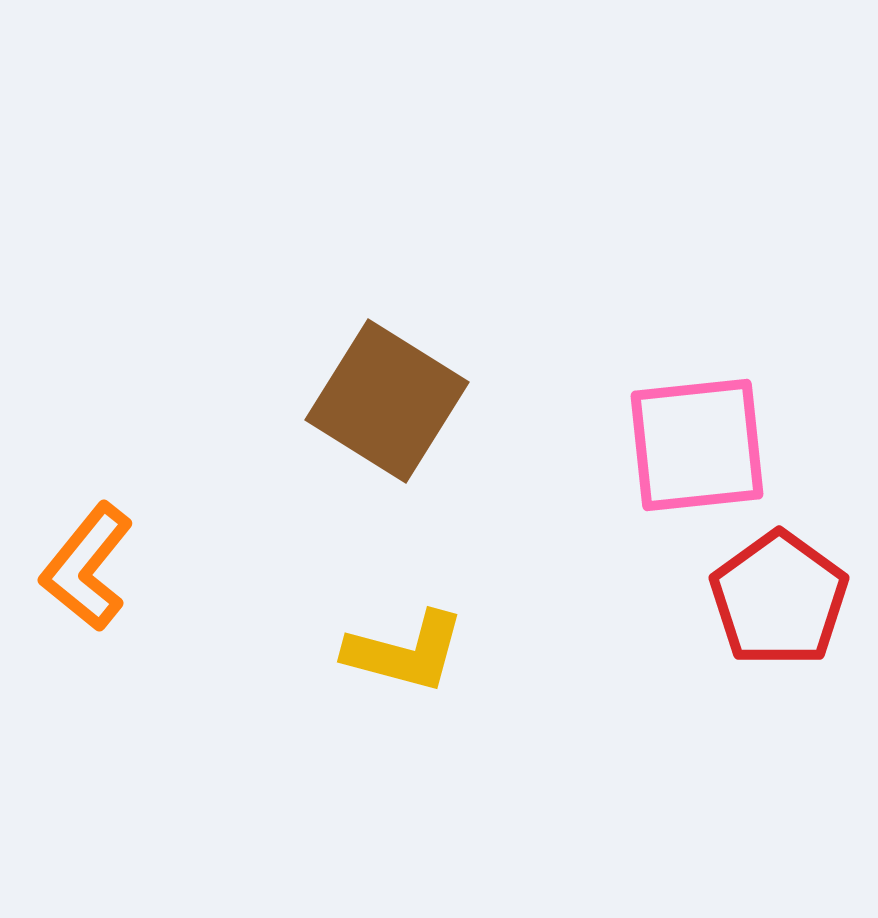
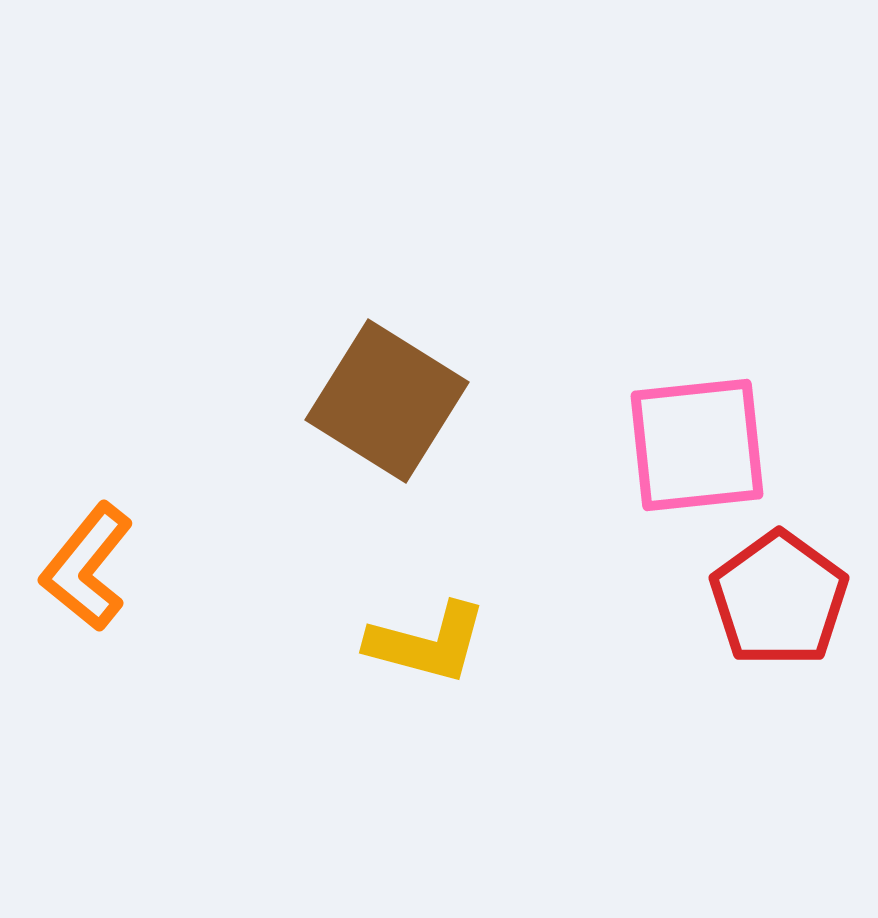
yellow L-shape: moved 22 px right, 9 px up
